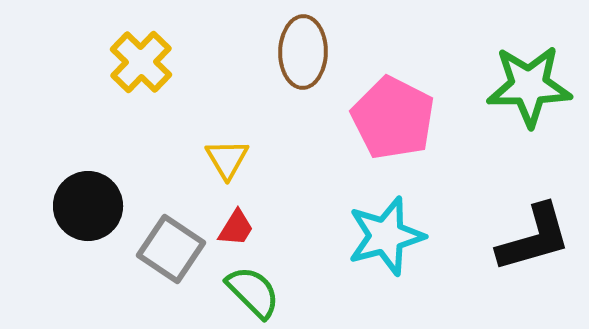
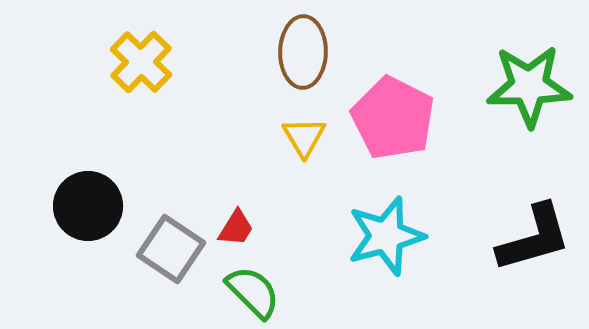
yellow triangle: moved 77 px right, 22 px up
